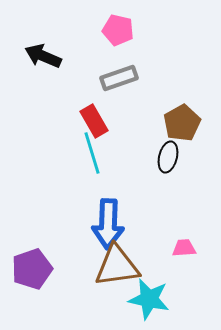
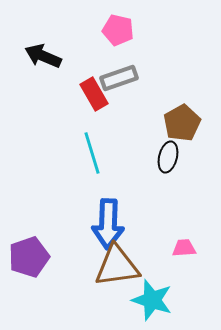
red rectangle: moved 27 px up
purple pentagon: moved 3 px left, 12 px up
cyan star: moved 3 px right, 1 px down; rotated 6 degrees clockwise
